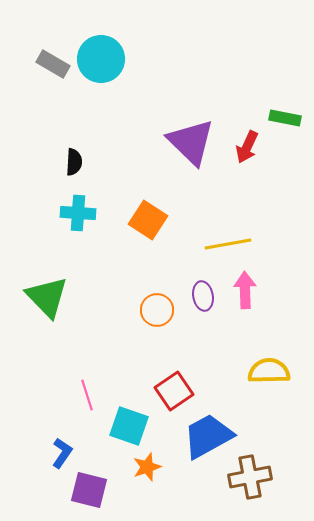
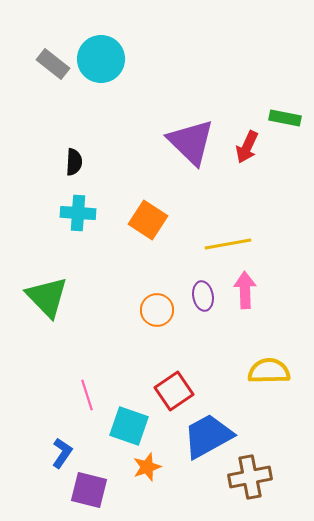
gray rectangle: rotated 8 degrees clockwise
